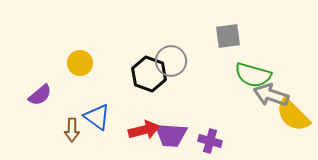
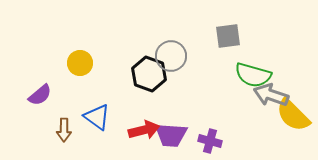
gray circle: moved 5 px up
brown arrow: moved 8 px left
